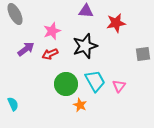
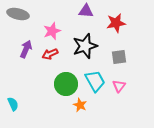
gray ellipse: moved 3 px right; rotated 50 degrees counterclockwise
purple arrow: rotated 30 degrees counterclockwise
gray square: moved 24 px left, 3 px down
